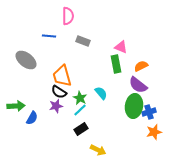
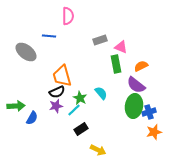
gray rectangle: moved 17 px right, 1 px up; rotated 40 degrees counterclockwise
gray ellipse: moved 8 px up
purple semicircle: moved 2 px left
black semicircle: moved 2 px left; rotated 56 degrees counterclockwise
cyan line: moved 6 px left
